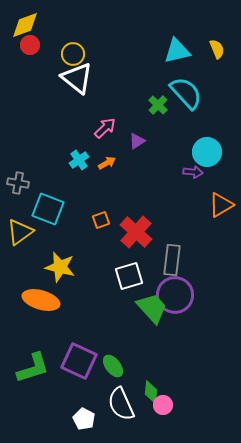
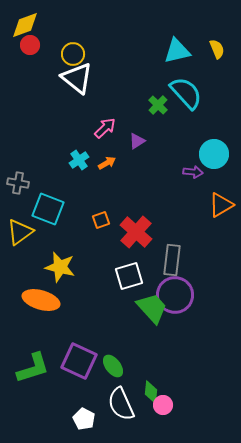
cyan circle: moved 7 px right, 2 px down
